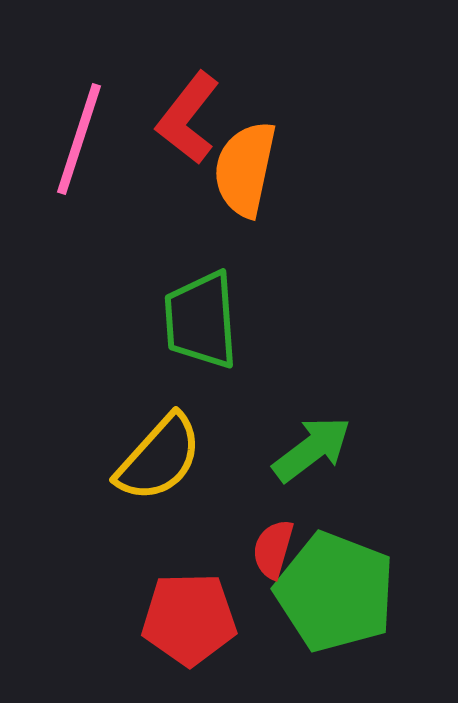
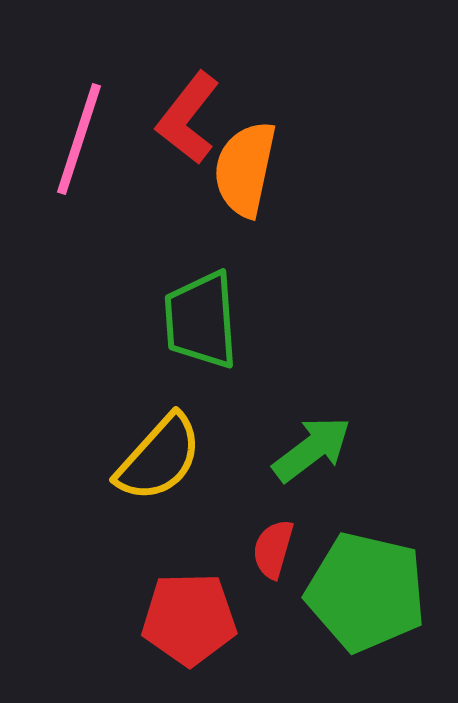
green pentagon: moved 31 px right; rotated 8 degrees counterclockwise
